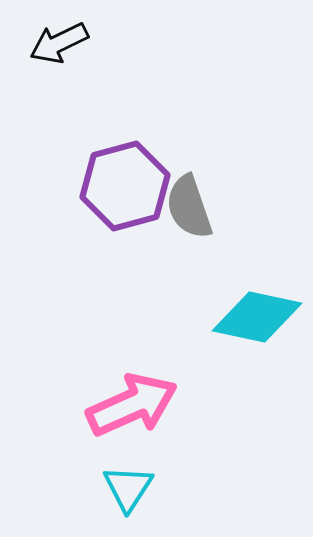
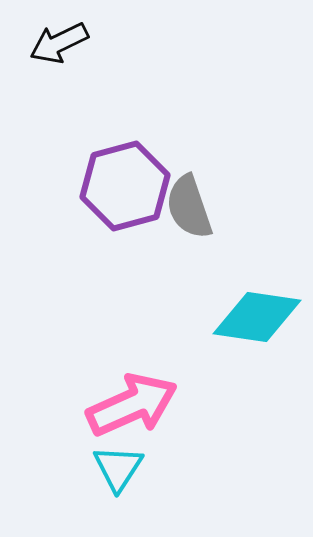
cyan diamond: rotated 4 degrees counterclockwise
cyan triangle: moved 10 px left, 20 px up
